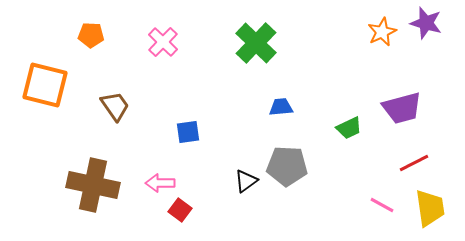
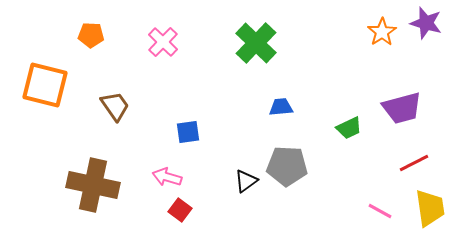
orange star: rotated 8 degrees counterclockwise
pink arrow: moved 7 px right, 6 px up; rotated 16 degrees clockwise
pink line: moved 2 px left, 6 px down
